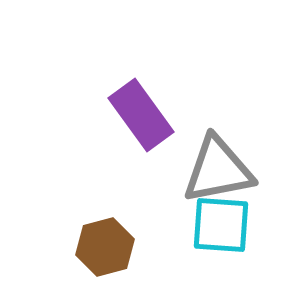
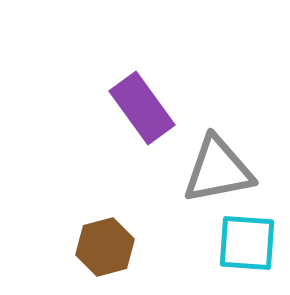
purple rectangle: moved 1 px right, 7 px up
cyan square: moved 26 px right, 18 px down
